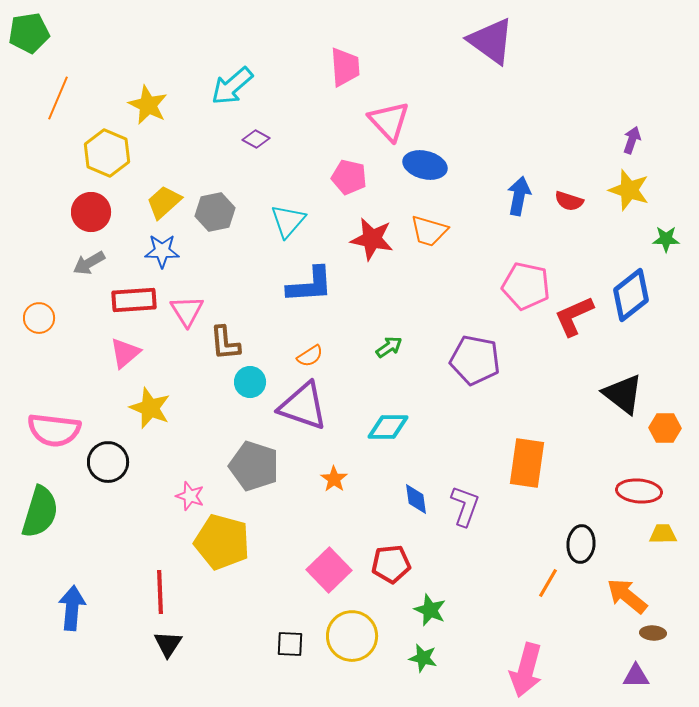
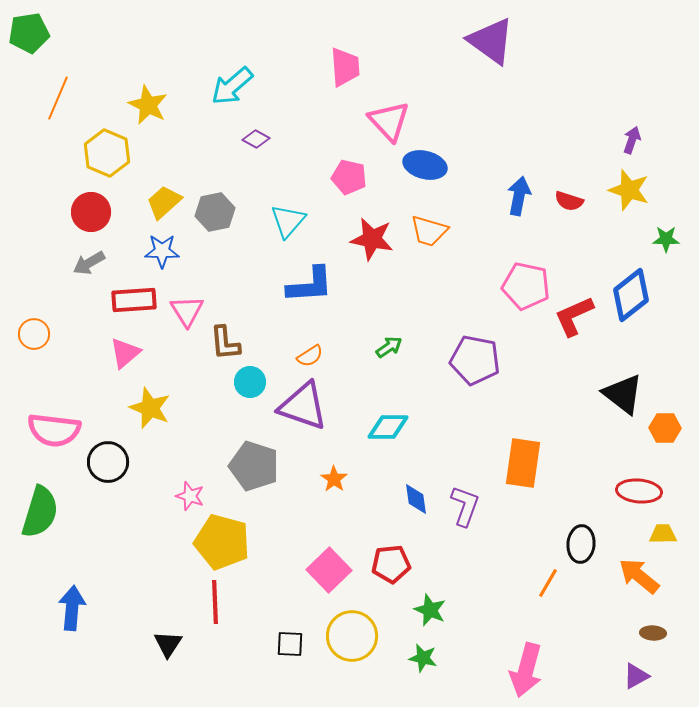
orange circle at (39, 318): moved 5 px left, 16 px down
orange rectangle at (527, 463): moved 4 px left
red line at (160, 592): moved 55 px right, 10 px down
orange arrow at (627, 596): moved 12 px right, 20 px up
purple triangle at (636, 676): rotated 28 degrees counterclockwise
